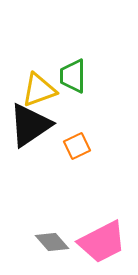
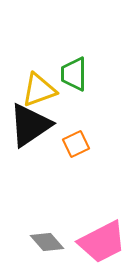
green trapezoid: moved 1 px right, 2 px up
orange square: moved 1 px left, 2 px up
gray diamond: moved 5 px left
